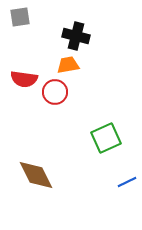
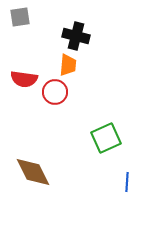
orange trapezoid: rotated 105 degrees clockwise
brown diamond: moved 3 px left, 3 px up
blue line: rotated 60 degrees counterclockwise
